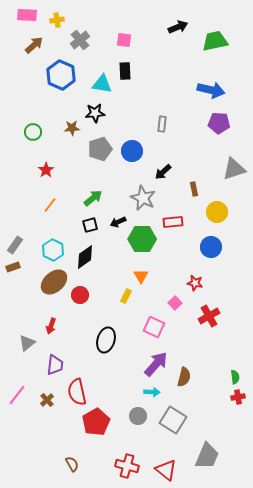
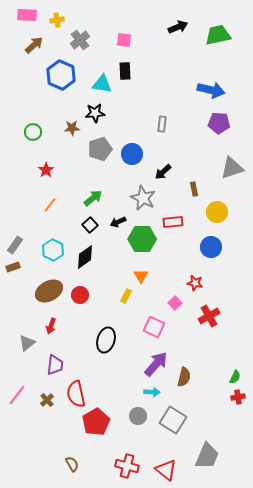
green trapezoid at (215, 41): moved 3 px right, 6 px up
blue circle at (132, 151): moved 3 px down
gray triangle at (234, 169): moved 2 px left, 1 px up
black square at (90, 225): rotated 28 degrees counterclockwise
brown ellipse at (54, 282): moved 5 px left, 9 px down; rotated 12 degrees clockwise
green semicircle at (235, 377): rotated 32 degrees clockwise
red semicircle at (77, 392): moved 1 px left, 2 px down
